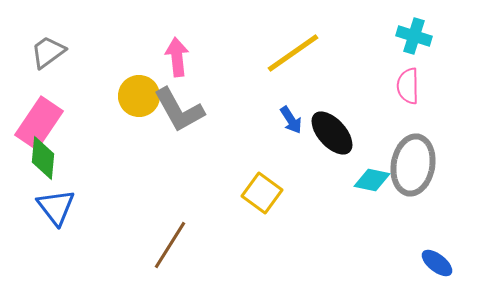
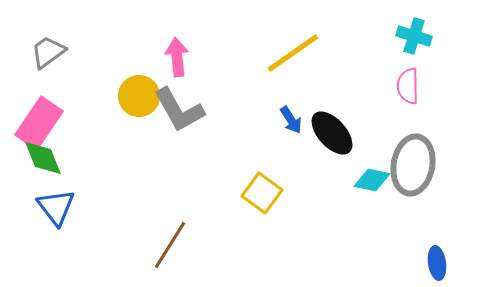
green diamond: rotated 27 degrees counterclockwise
blue ellipse: rotated 44 degrees clockwise
